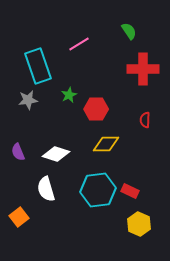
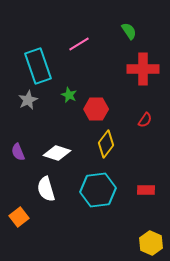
green star: rotated 21 degrees counterclockwise
gray star: rotated 18 degrees counterclockwise
red semicircle: rotated 147 degrees counterclockwise
yellow diamond: rotated 52 degrees counterclockwise
white diamond: moved 1 px right, 1 px up
red rectangle: moved 16 px right, 1 px up; rotated 24 degrees counterclockwise
yellow hexagon: moved 12 px right, 19 px down
